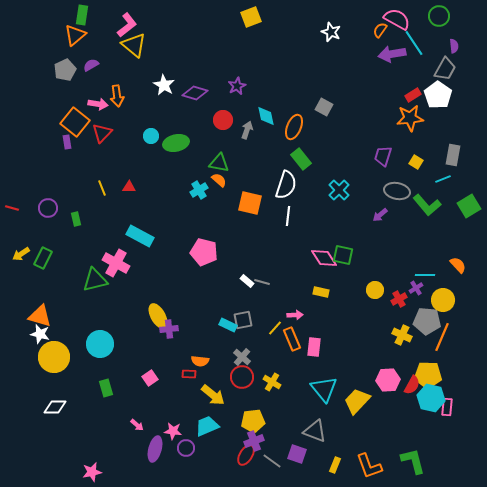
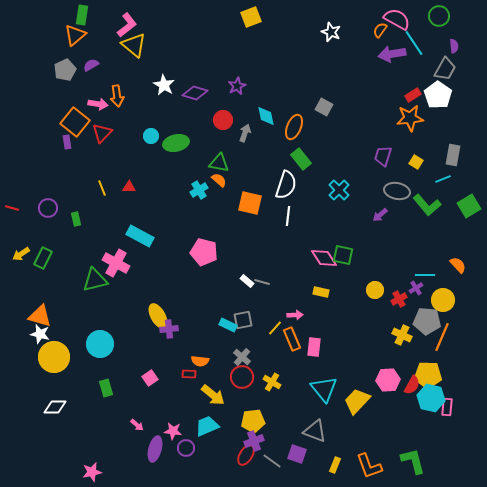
gray arrow at (247, 130): moved 2 px left, 3 px down
